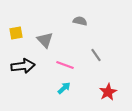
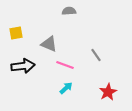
gray semicircle: moved 11 px left, 10 px up; rotated 16 degrees counterclockwise
gray triangle: moved 4 px right, 4 px down; rotated 24 degrees counterclockwise
cyan arrow: moved 2 px right
